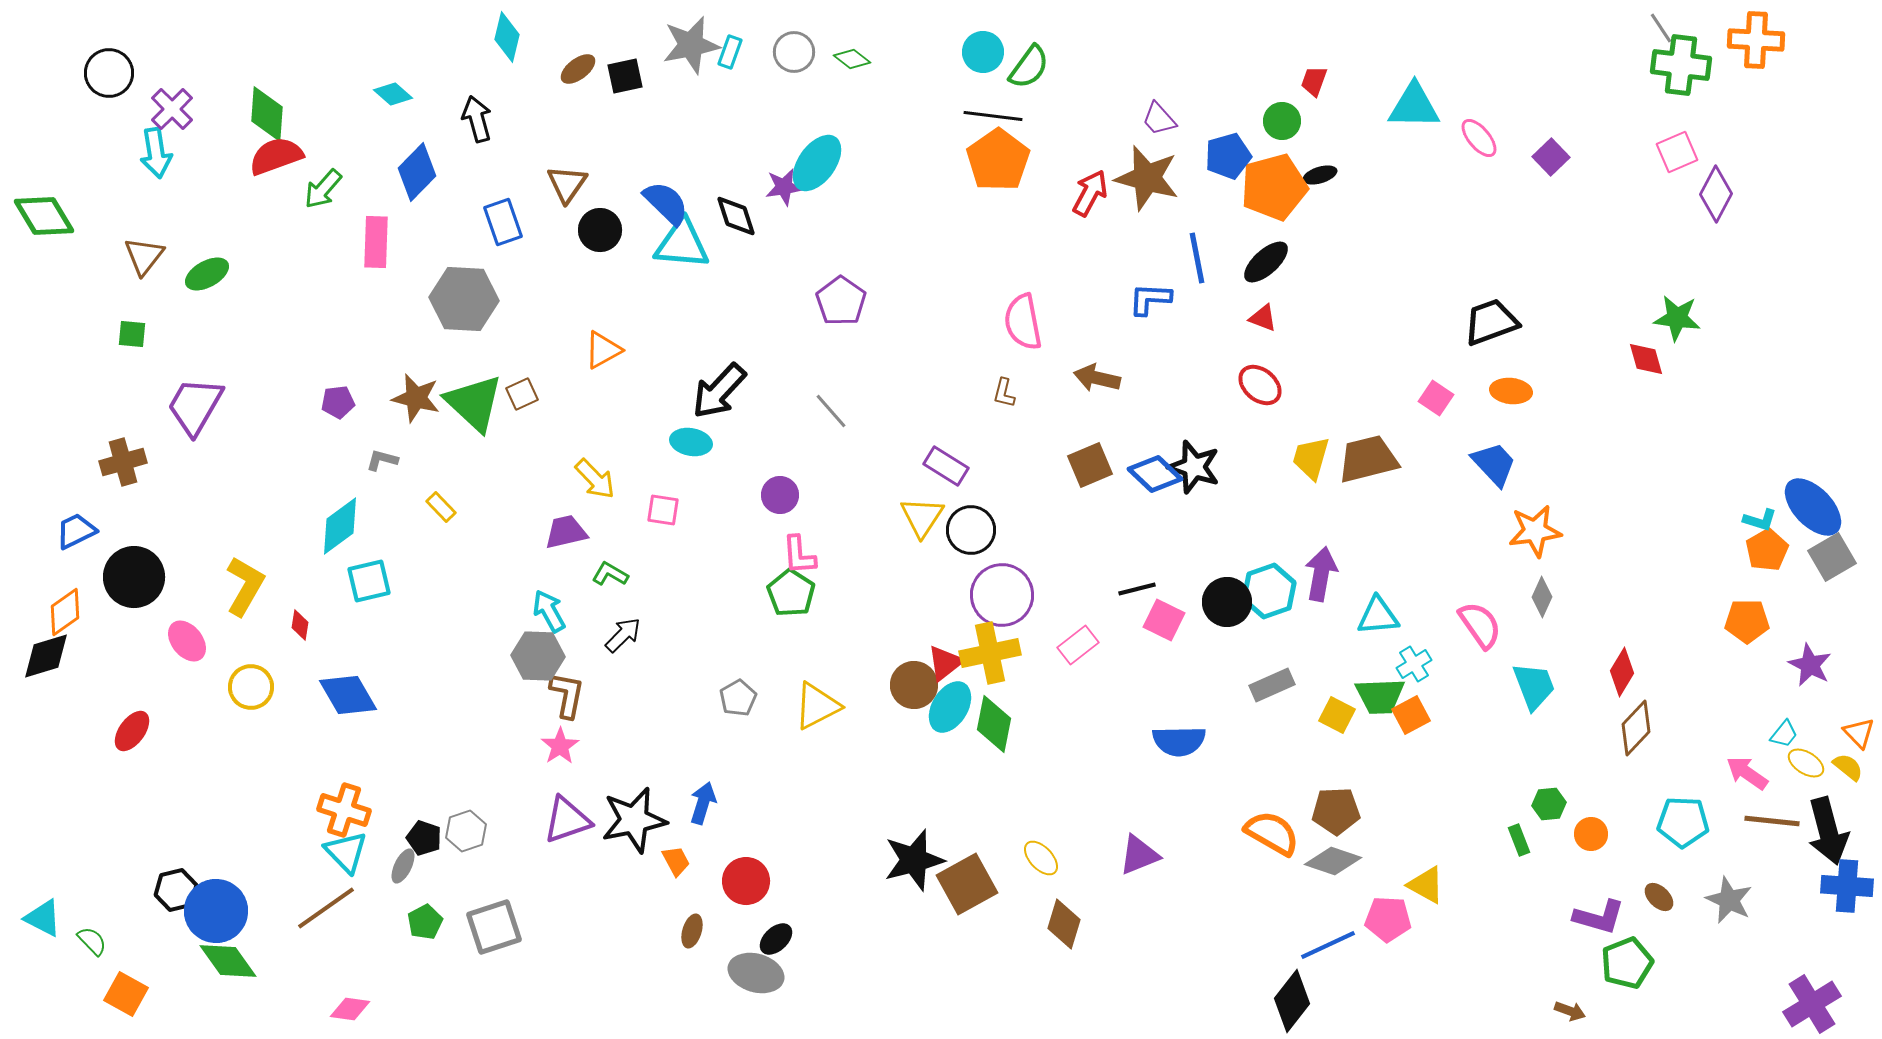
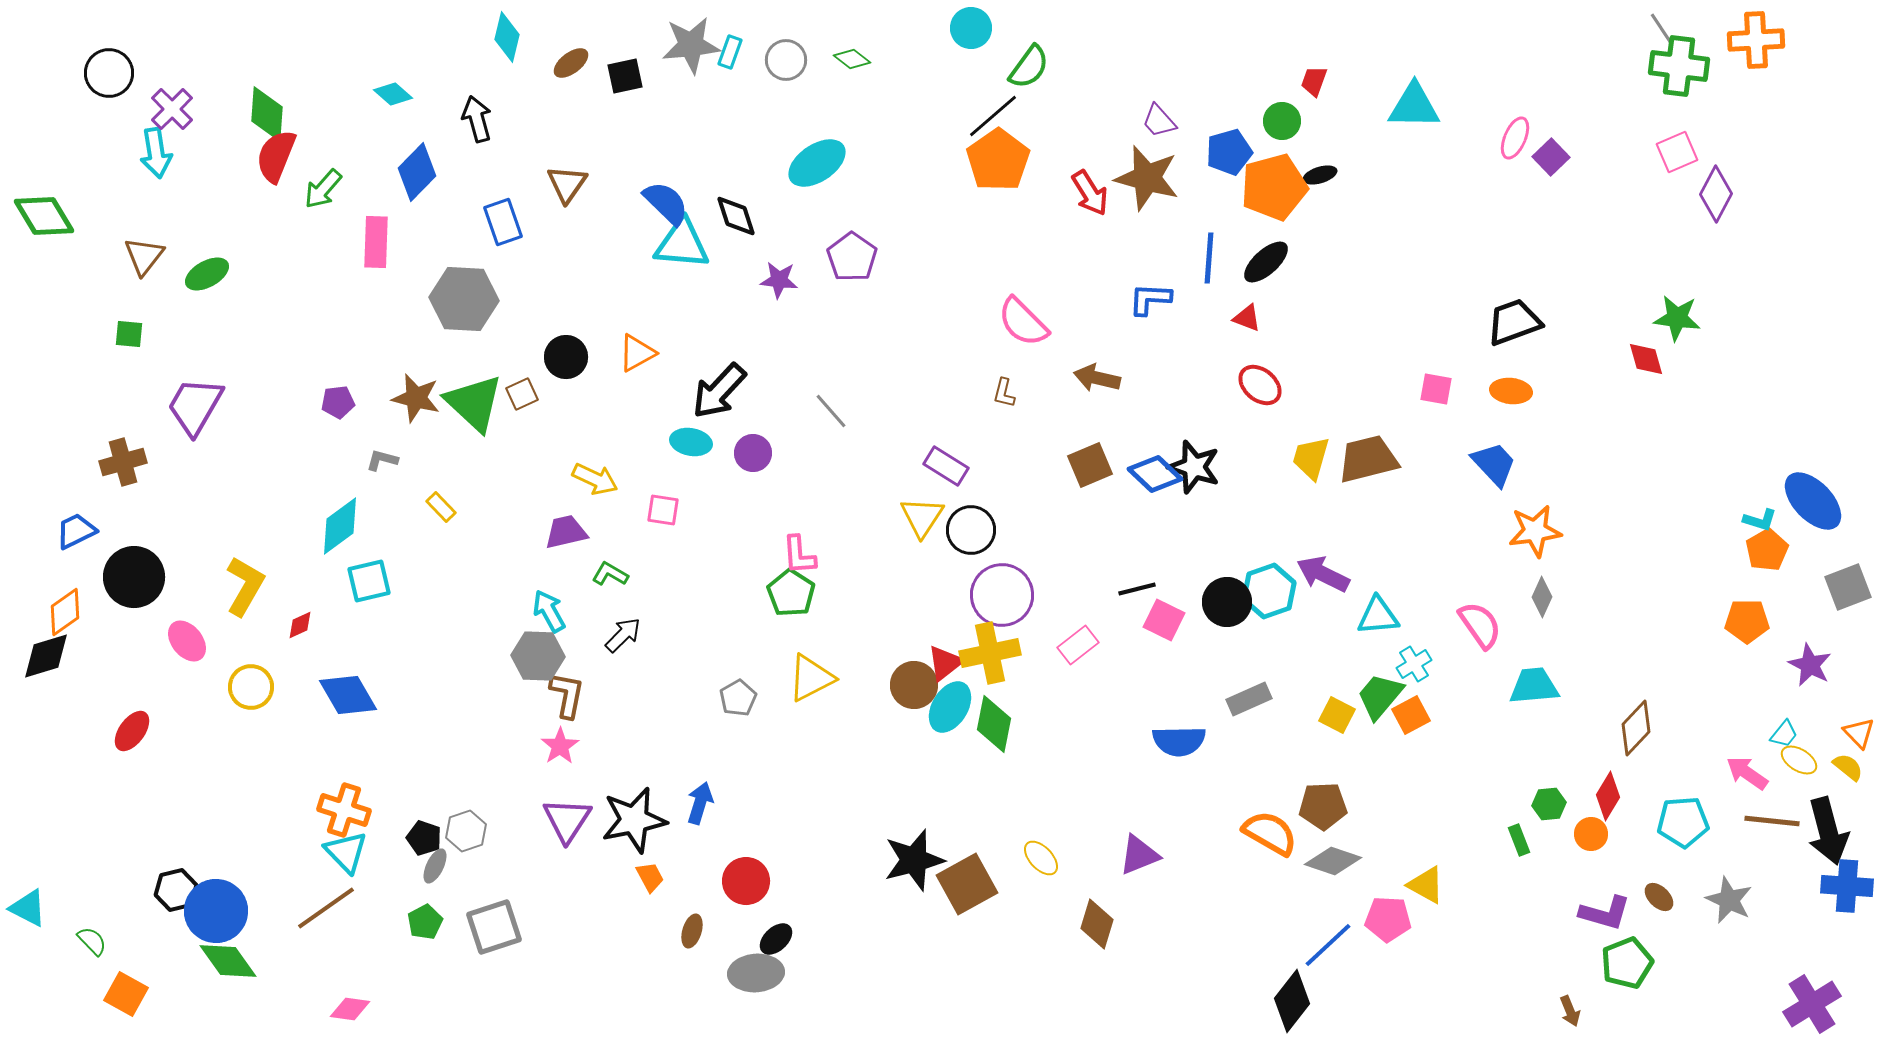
orange cross at (1756, 40): rotated 6 degrees counterclockwise
gray star at (691, 45): rotated 6 degrees clockwise
gray circle at (794, 52): moved 8 px left, 8 px down
cyan circle at (983, 52): moved 12 px left, 24 px up
green cross at (1681, 65): moved 2 px left, 1 px down
brown ellipse at (578, 69): moved 7 px left, 6 px up
black line at (993, 116): rotated 48 degrees counterclockwise
purple trapezoid at (1159, 119): moved 2 px down
pink ellipse at (1479, 138): moved 36 px right; rotated 63 degrees clockwise
red semicircle at (276, 156): rotated 48 degrees counterclockwise
blue pentagon at (1228, 156): moved 1 px right, 4 px up
cyan ellipse at (817, 163): rotated 20 degrees clockwise
purple star at (784, 187): moved 5 px left, 93 px down; rotated 15 degrees clockwise
red arrow at (1090, 193): rotated 120 degrees clockwise
black circle at (600, 230): moved 34 px left, 127 px down
blue line at (1197, 258): moved 12 px right; rotated 15 degrees clockwise
purple pentagon at (841, 301): moved 11 px right, 44 px up
red triangle at (1263, 318): moved 16 px left
pink semicircle at (1023, 322): rotated 34 degrees counterclockwise
black trapezoid at (1491, 322): moved 23 px right
green square at (132, 334): moved 3 px left
orange triangle at (603, 350): moved 34 px right, 3 px down
pink square at (1436, 398): moved 9 px up; rotated 24 degrees counterclockwise
yellow arrow at (595, 479): rotated 21 degrees counterclockwise
purple circle at (780, 495): moved 27 px left, 42 px up
blue ellipse at (1813, 507): moved 6 px up
gray square at (1832, 557): moved 16 px right, 30 px down; rotated 9 degrees clockwise
purple arrow at (1321, 574): moved 2 px right; rotated 74 degrees counterclockwise
red diamond at (300, 625): rotated 56 degrees clockwise
red diamond at (1622, 672): moved 14 px left, 124 px down
gray rectangle at (1272, 685): moved 23 px left, 14 px down
cyan trapezoid at (1534, 686): rotated 74 degrees counterclockwise
green trapezoid at (1380, 696): rotated 132 degrees clockwise
yellow triangle at (817, 706): moved 6 px left, 28 px up
yellow ellipse at (1806, 763): moved 7 px left, 3 px up
blue arrow at (703, 803): moved 3 px left
brown pentagon at (1336, 811): moved 13 px left, 5 px up
purple triangle at (567, 820): rotated 38 degrees counterclockwise
cyan pentagon at (1683, 822): rotated 6 degrees counterclockwise
orange semicircle at (1272, 833): moved 2 px left
orange trapezoid at (676, 861): moved 26 px left, 16 px down
gray ellipse at (403, 866): moved 32 px right
purple L-shape at (1599, 917): moved 6 px right, 4 px up
cyan triangle at (43, 918): moved 15 px left, 10 px up
brown diamond at (1064, 924): moved 33 px right
blue line at (1328, 945): rotated 18 degrees counterclockwise
gray ellipse at (756, 973): rotated 20 degrees counterclockwise
brown arrow at (1570, 1011): rotated 48 degrees clockwise
